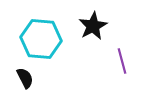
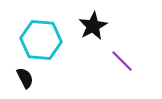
cyan hexagon: moved 1 px down
purple line: rotated 30 degrees counterclockwise
